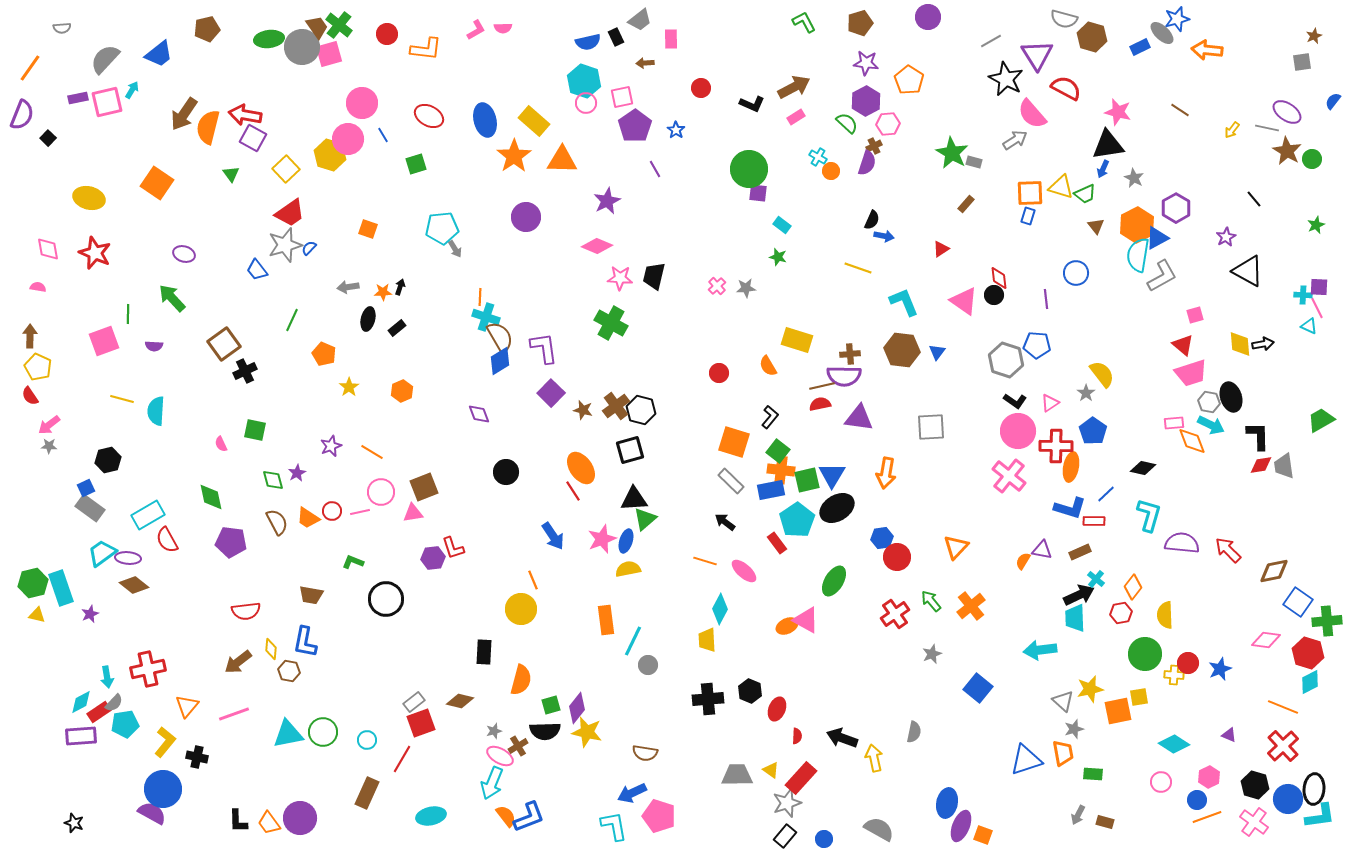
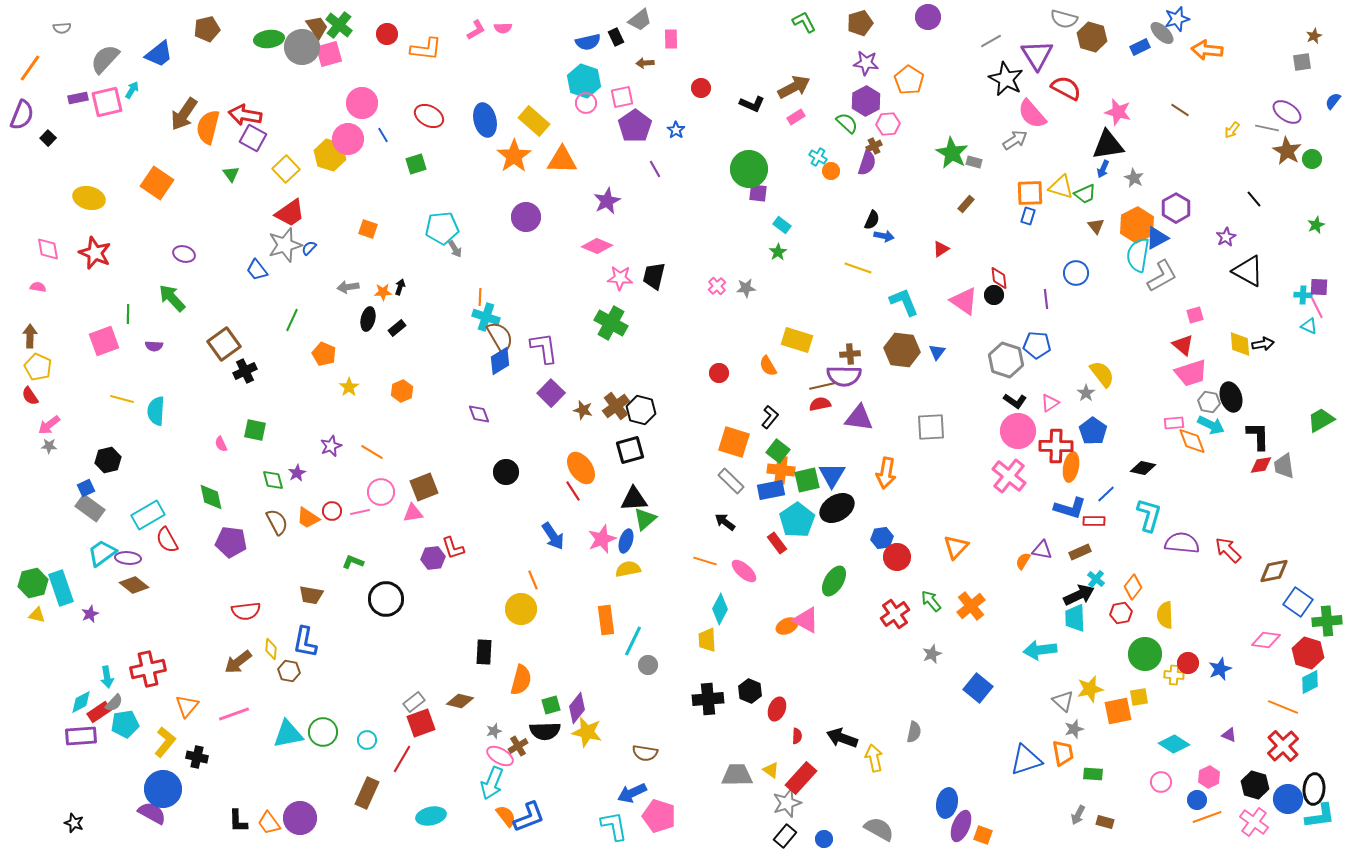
green star at (778, 257): moved 5 px up; rotated 24 degrees clockwise
